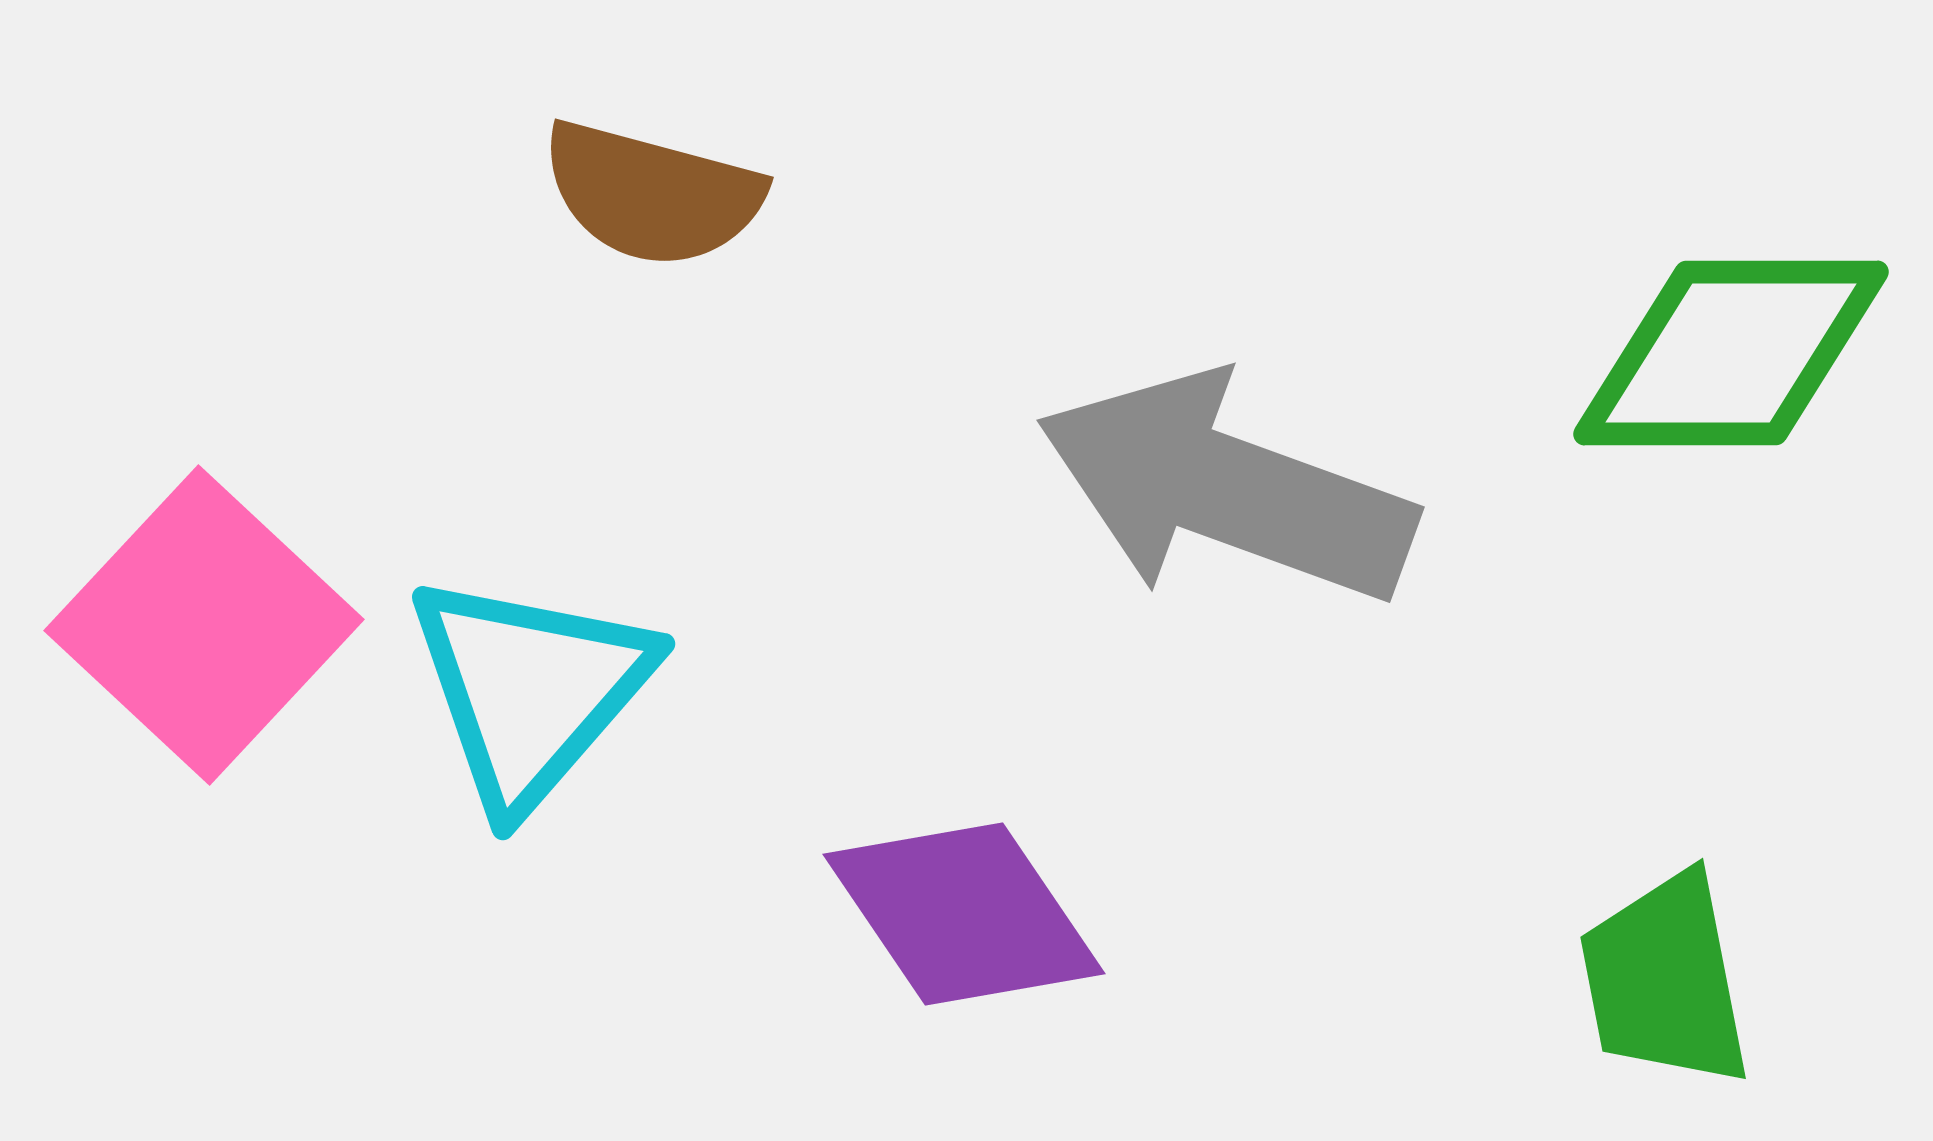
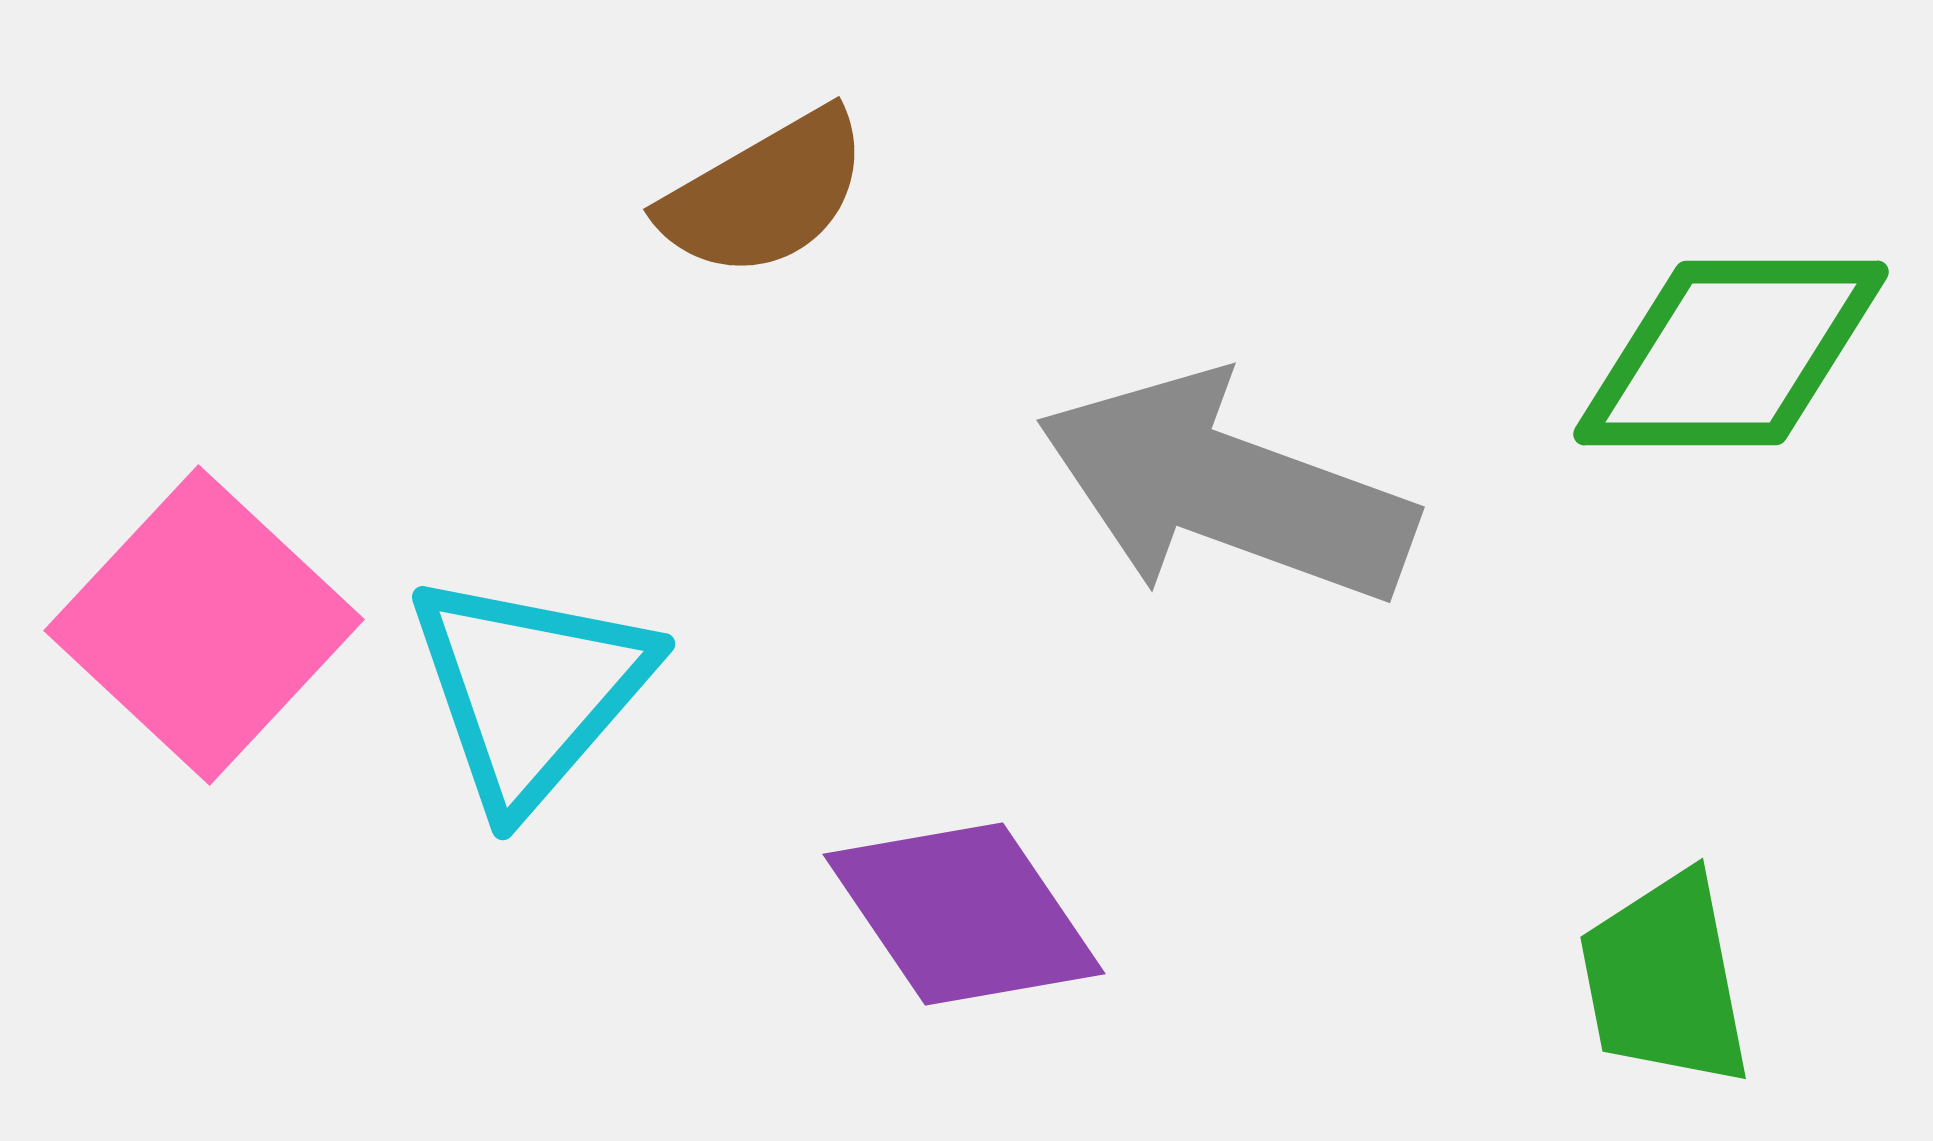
brown semicircle: moved 113 px right; rotated 45 degrees counterclockwise
